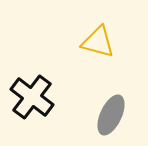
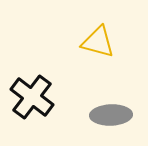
gray ellipse: rotated 63 degrees clockwise
